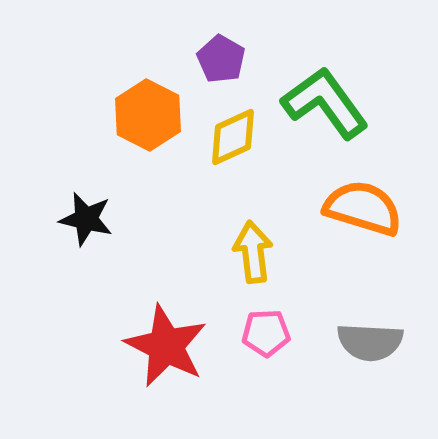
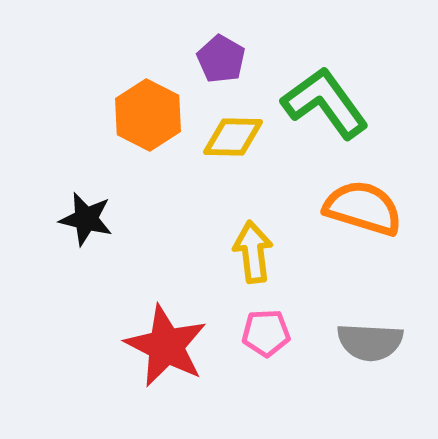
yellow diamond: rotated 26 degrees clockwise
